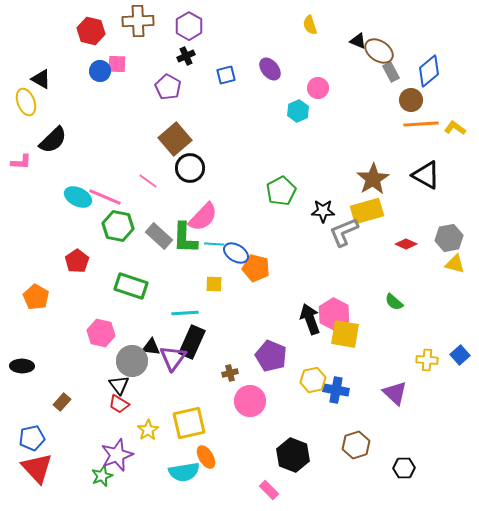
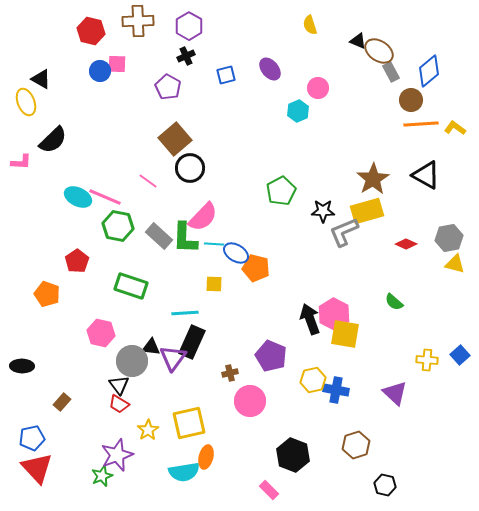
orange pentagon at (36, 297): moved 11 px right, 3 px up; rotated 10 degrees counterclockwise
orange ellipse at (206, 457): rotated 45 degrees clockwise
black hexagon at (404, 468): moved 19 px left, 17 px down; rotated 15 degrees clockwise
